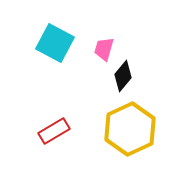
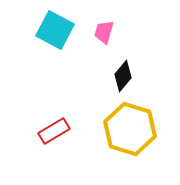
cyan square: moved 13 px up
pink trapezoid: moved 17 px up
yellow hexagon: rotated 18 degrees counterclockwise
